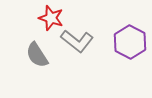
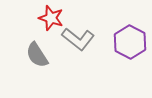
gray L-shape: moved 1 px right, 2 px up
